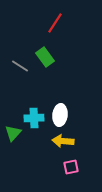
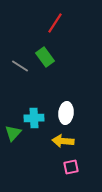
white ellipse: moved 6 px right, 2 px up
